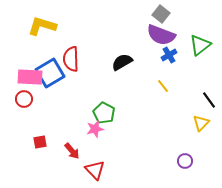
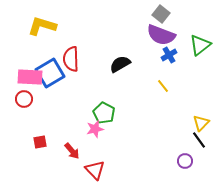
black semicircle: moved 2 px left, 2 px down
black line: moved 10 px left, 40 px down
